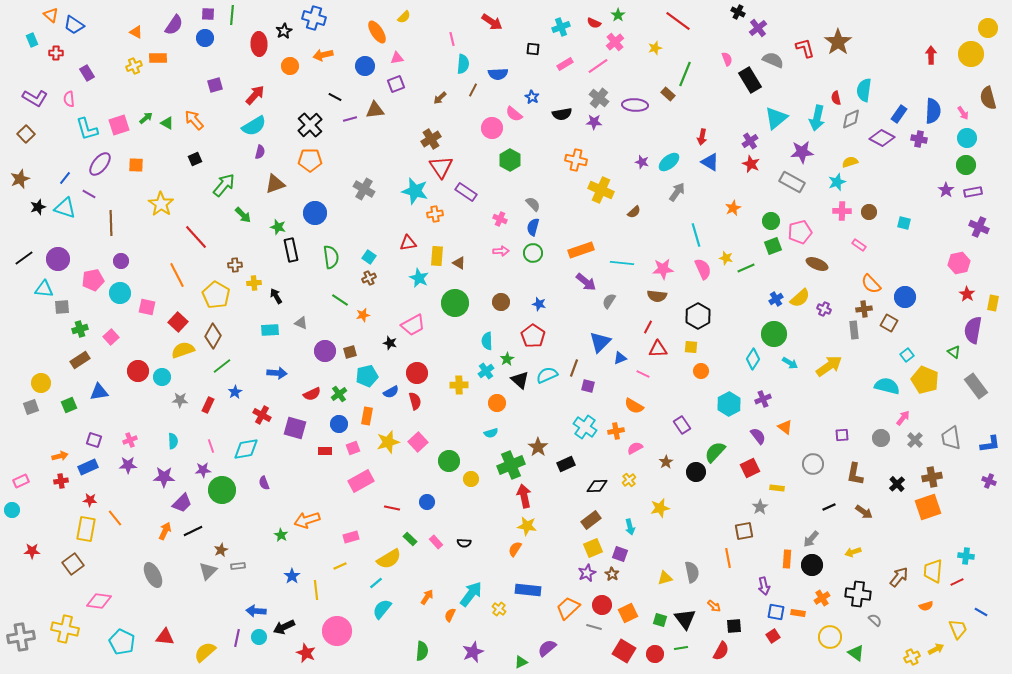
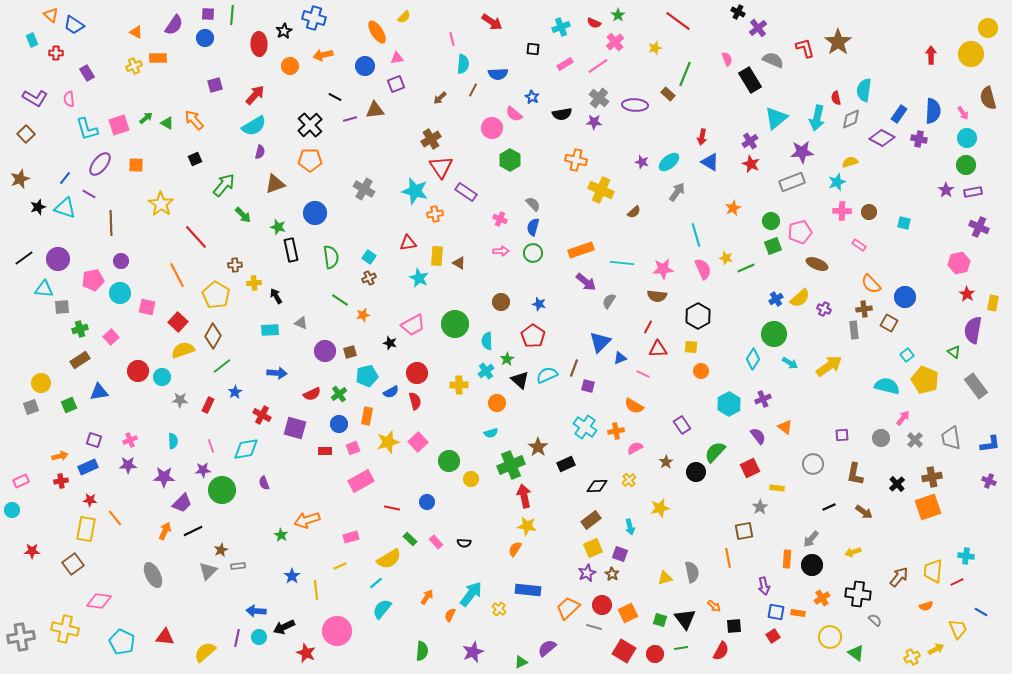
gray rectangle at (792, 182): rotated 50 degrees counterclockwise
green circle at (455, 303): moved 21 px down
